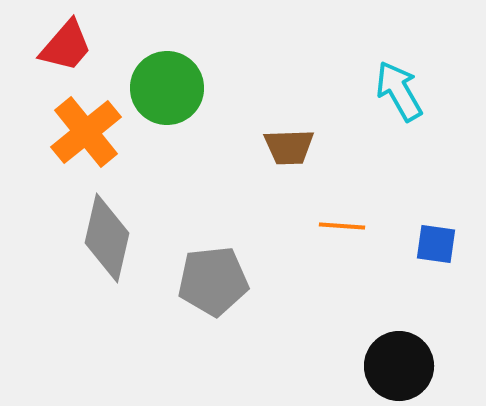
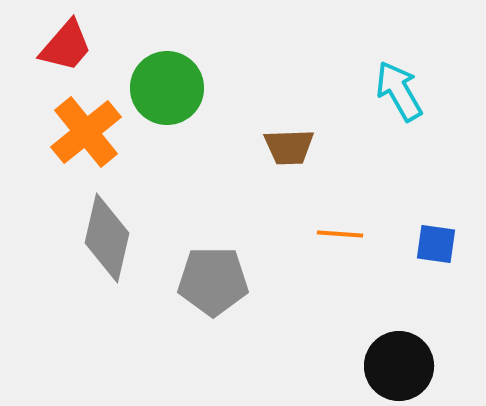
orange line: moved 2 px left, 8 px down
gray pentagon: rotated 6 degrees clockwise
